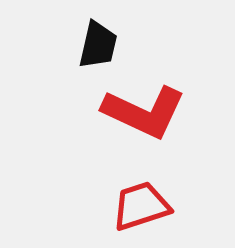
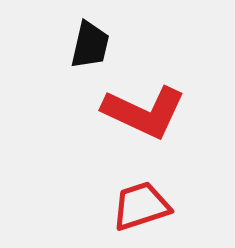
black trapezoid: moved 8 px left
